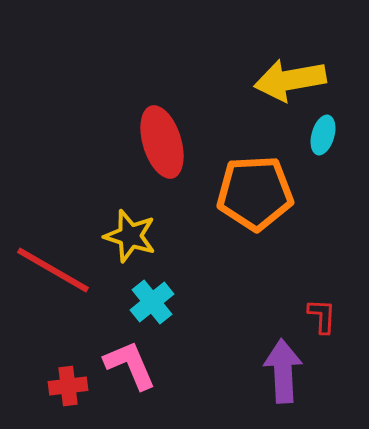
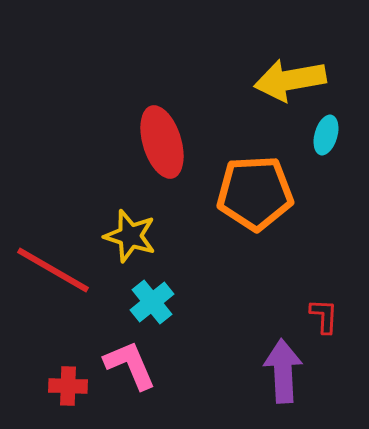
cyan ellipse: moved 3 px right
red L-shape: moved 2 px right
red cross: rotated 9 degrees clockwise
